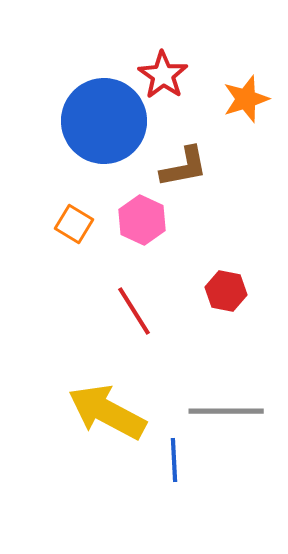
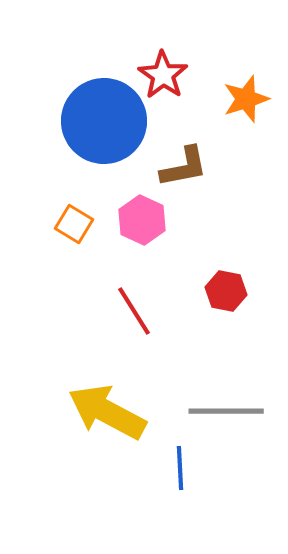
blue line: moved 6 px right, 8 px down
